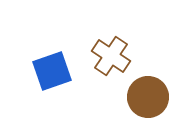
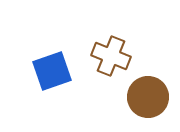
brown cross: rotated 12 degrees counterclockwise
